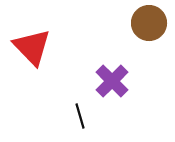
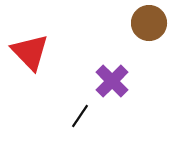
red triangle: moved 2 px left, 5 px down
black line: rotated 50 degrees clockwise
